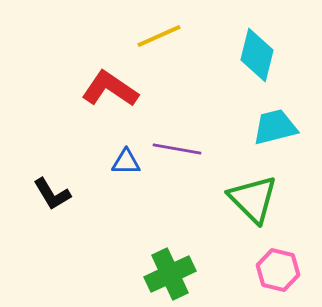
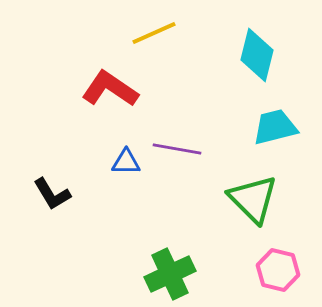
yellow line: moved 5 px left, 3 px up
